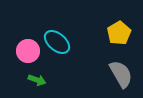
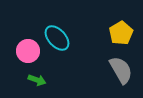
yellow pentagon: moved 2 px right
cyan ellipse: moved 4 px up; rotated 8 degrees clockwise
gray semicircle: moved 4 px up
